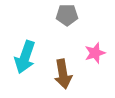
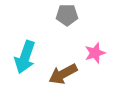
brown arrow: rotated 72 degrees clockwise
